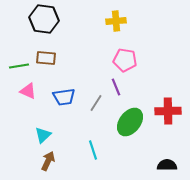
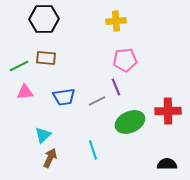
black hexagon: rotated 8 degrees counterclockwise
pink pentagon: rotated 15 degrees counterclockwise
green line: rotated 18 degrees counterclockwise
pink triangle: moved 3 px left, 1 px down; rotated 30 degrees counterclockwise
gray line: moved 1 px right, 2 px up; rotated 30 degrees clockwise
green ellipse: rotated 28 degrees clockwise
brown arrow: moved 2 px right, 3 px up
black semicircle: moved 1 px up
